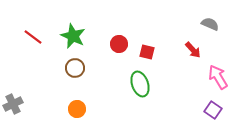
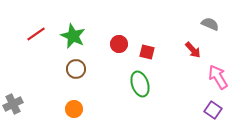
red line: moved 3 px right, 3 px up; rotated 72 degrees counterclockwise
brown circle: moved 1 px right, 1 px down
orange circle: moved 3 px left
